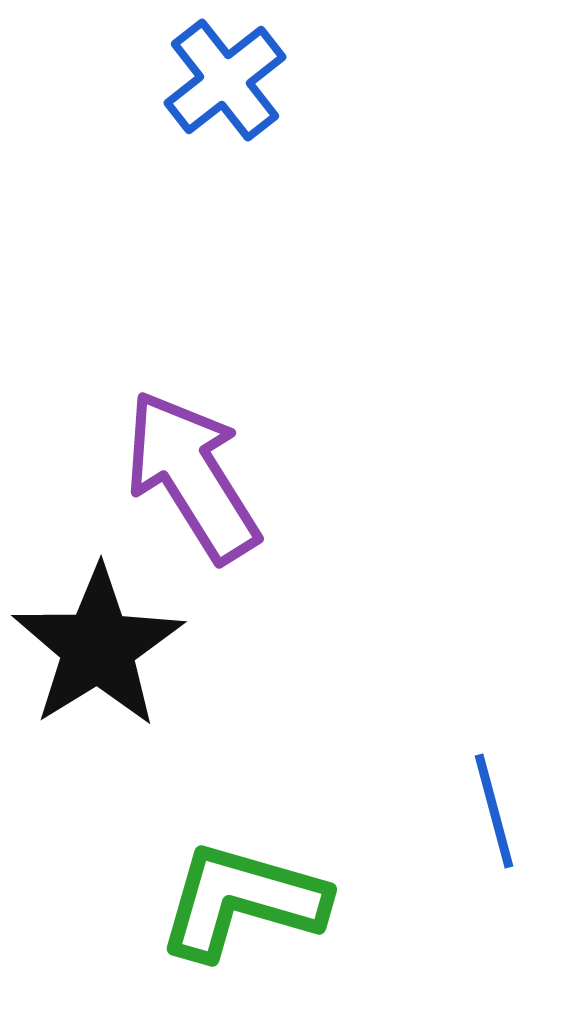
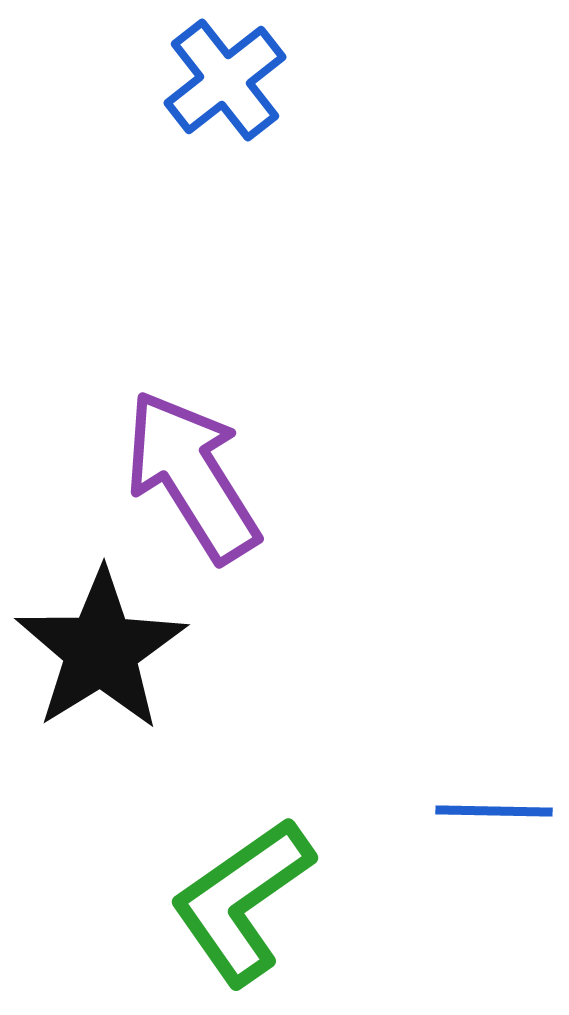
black star: moved 3 px right, 3 px down
blue line: rotated 74 degrees counterclockwise
green L-shape: rotated 51 degrees counterclockwise
